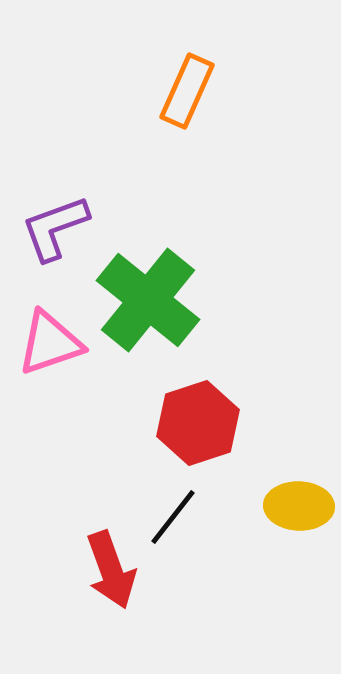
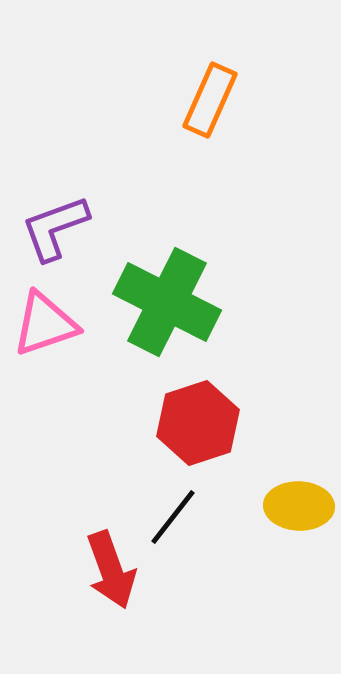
orange rectangle: moved 23 px right, 9 px down
green cross: moved 19 px right, 2 px down; rotated 12 degrees counterclockwise
pink triangle: moved 5 px left, 19 px up
